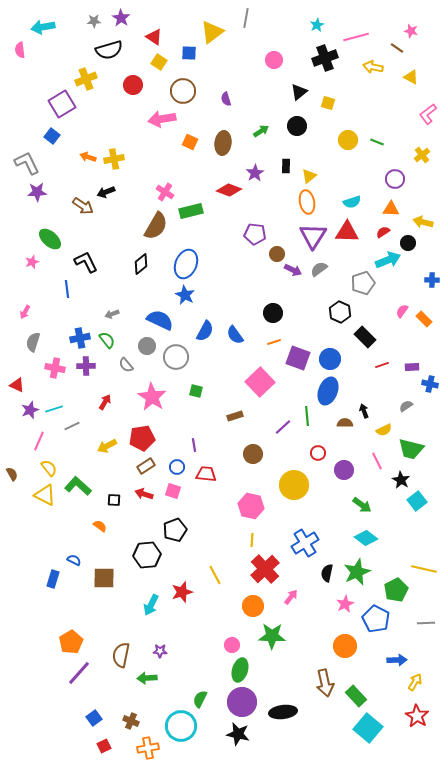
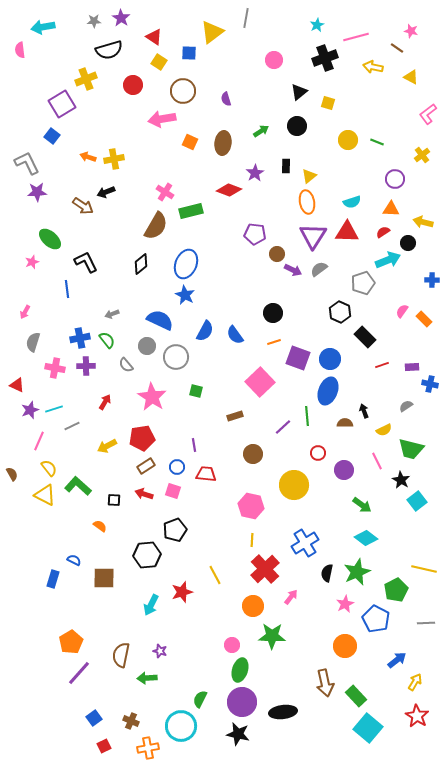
purple star at (160, 651): rotated 16 degrees clockwise
blue arrow at (397, 660): rotated 36 degrees counterclockwise
